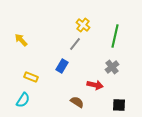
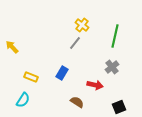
yellow cross: moved 1 px left
yellow arrow: moved 9 px left, 7 px down
gray line: moved 1 px up
blue rectangle: moved 7 px down
black square: moved 2 px down; rotated 24 degrees counterclockwise
